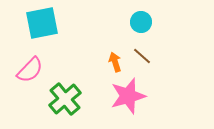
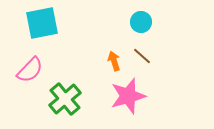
orange arrow: moved 1 px left, 1 px up
